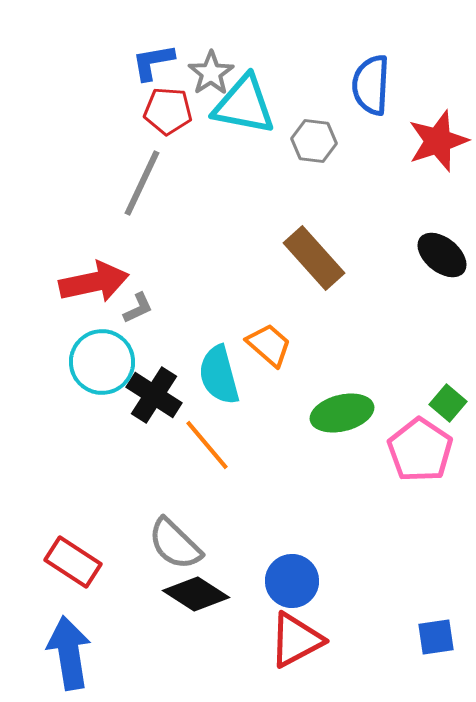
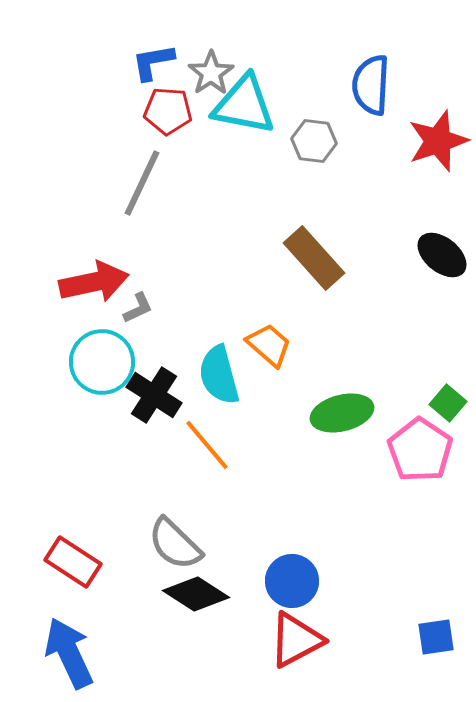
blue arrow: rotated 16 degrees counterclockwise
